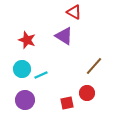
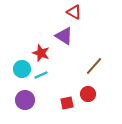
red star: moved 14 px right, 13 px down
red circle: moved 1 px right, 1 px down
